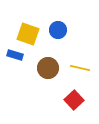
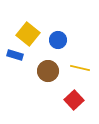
blue circle: moved 10 px down
yellow square: rotated 20 degrees clockwise
brown circle: moved 3 px down
